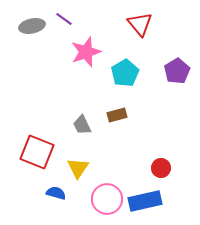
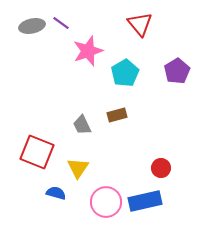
purple line: moved 3 px left, 4 px down
pink star: moved 2 px right, 1 px up
pink circle: moved 1 px left, 3 px down
